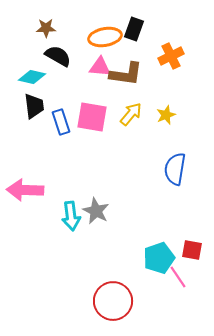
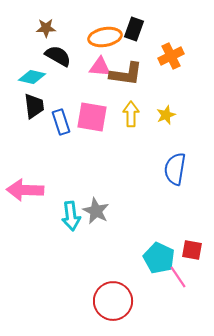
yellow arrow: rotated 40 degrees counterclockwise
cyan pentagon: rotated 28 degrees counterclockwise
